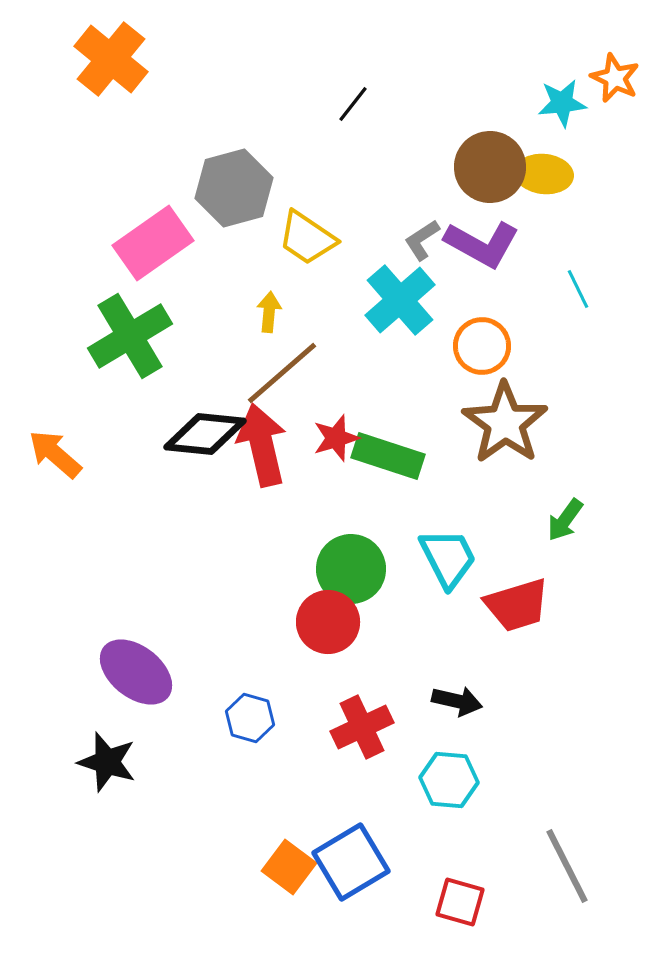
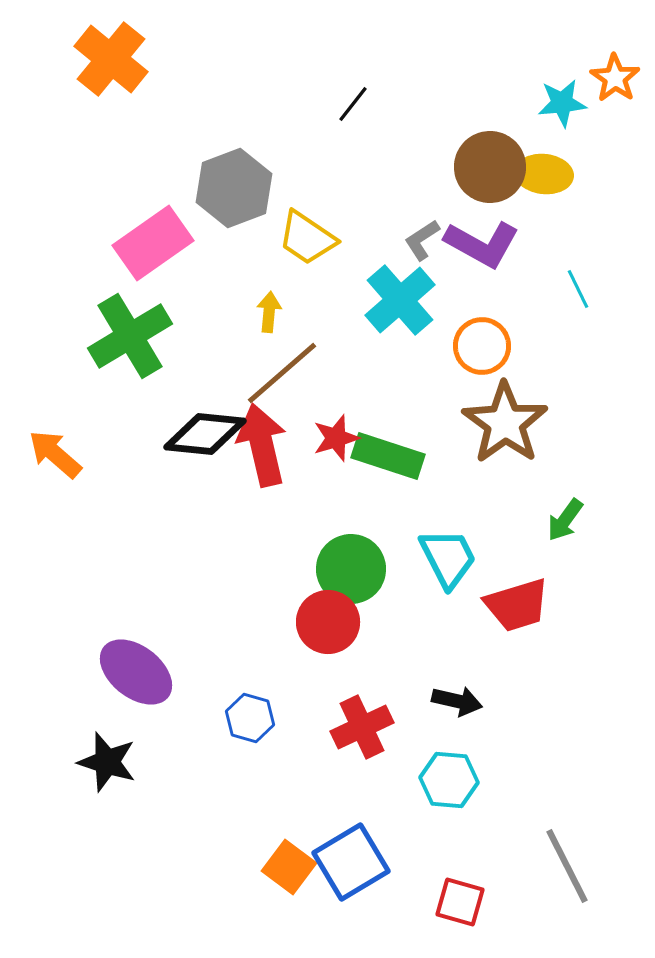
orange star: rotated 9 degrees clockwise
gray hexagon: rotated 6 degrees counterclockwise
